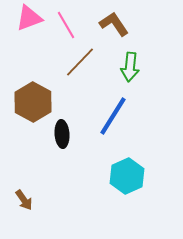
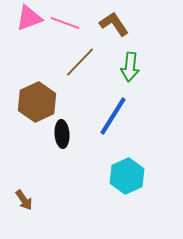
pink line: moved 1 px left, 2 px up; rotated 40 degrees counterclockwise
brown hexagon: moved 4 px right; rotated 6 degrees clockwise
